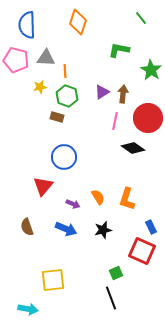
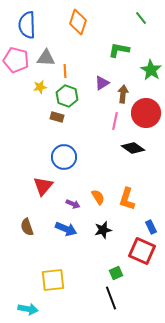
purple triangle: moved 9 px up
red circle: moved 2 px left, 5 px up
